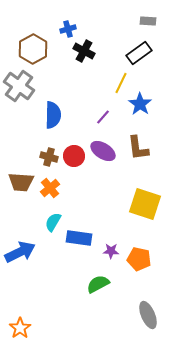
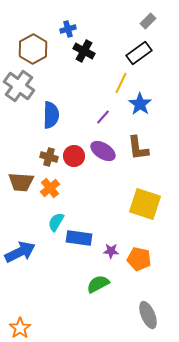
gray rectangle: rotated 49 degrees counterclockwise
blue semicircle: moved 2 px left
cyan semicircle: moved 3 px right
